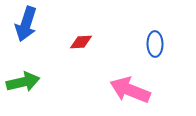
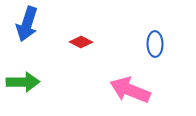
blue arrow: moved 1 px right
red diamond: rotated 30 degrees clockwise
green arrow: rotated 12 degrees clockwise
